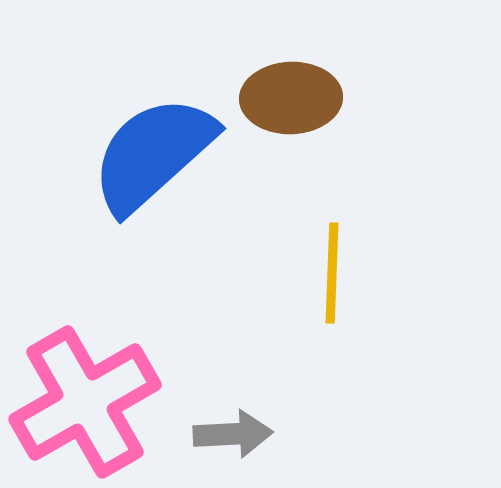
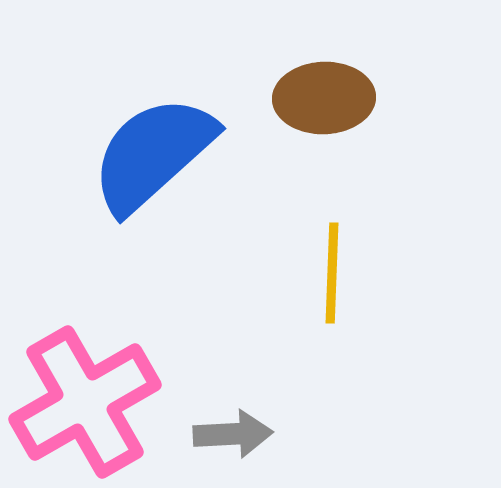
brown ellipse: moved 33 px right
